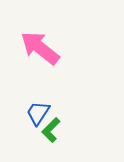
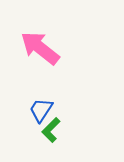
blue trapezoid: moved 3 px right, 3 px up
